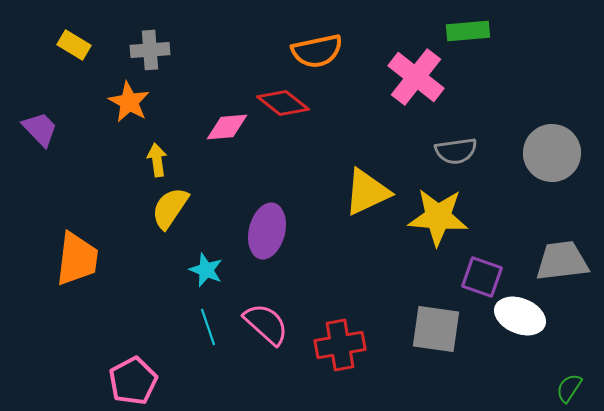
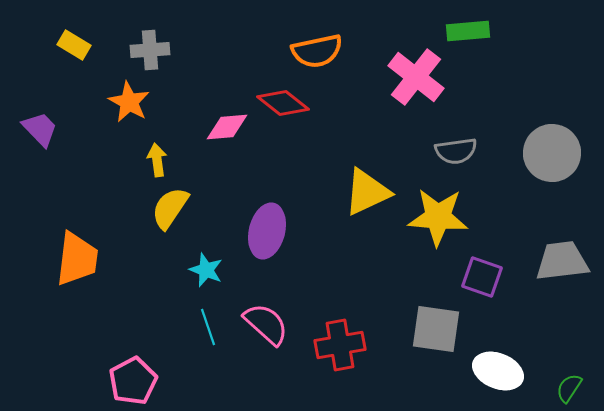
white ellipse: moved 22 px left, 55 px down
